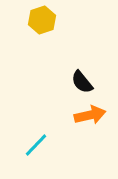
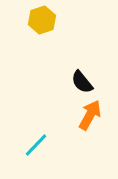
orange arrow: rotated 48 degrees counterclockwise
